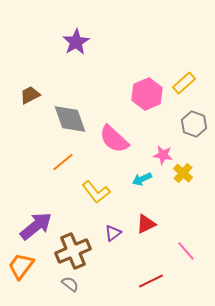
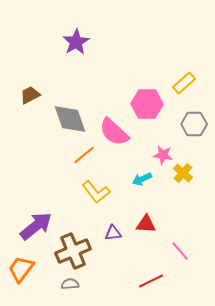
pink hexagon: moved 10 px down; rotated 24 degrees clockwise
gray hexagon: rotated 20 degrees counterclockwise
pink semicircle: moved 7 px up
orange line: moved 21 px right, 7 px up
red triangle: rotated 30 degrees clockwise
purple triangle: rotated 30 degrees clockwise
pink line: moved 6 px left
orange trapezoid: moved 3 px down
gray semicircle: rotated 42 degrees counterclockwise
